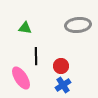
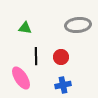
red circle: moved 9 px up
blue cross: rotated 21 degrees clockwise
